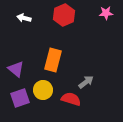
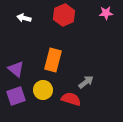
purple square: moved 4 px left, 2 px up
